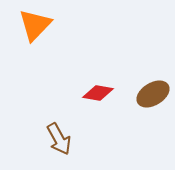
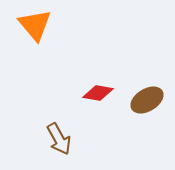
orange triangle: rotated 24 degrees counterclockwise
brown ellipse: moved 6 px left, 6 px down
